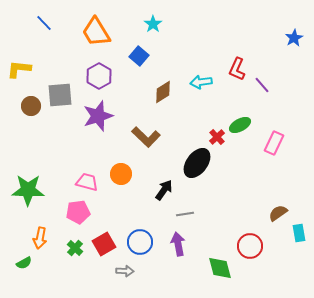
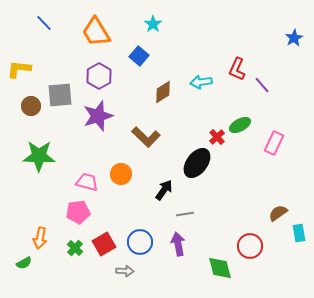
green star: moved 11 px right, 34 px up
